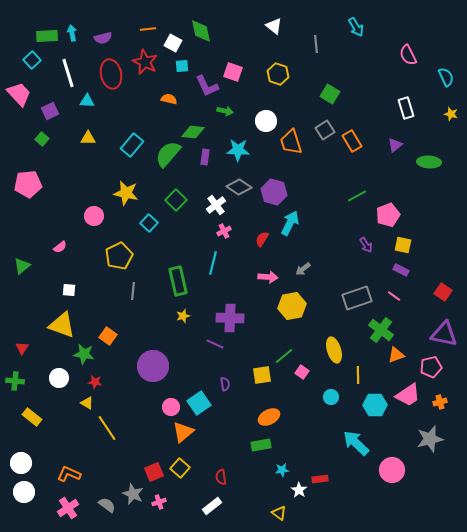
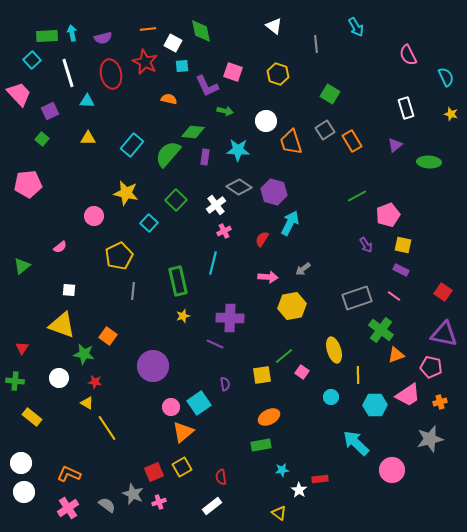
pink pentagon at (431, 367): rotated 25 degrees clockwise
yellow square at (180, 468): moved 2 px right, 1 px up; rotated 18 degrees clockwise
